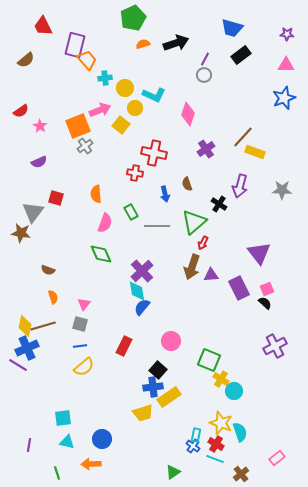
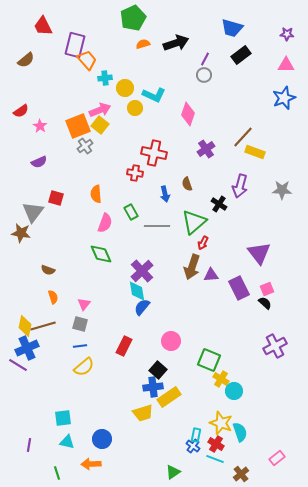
yellow square at (121, 125): moved 21 px left
